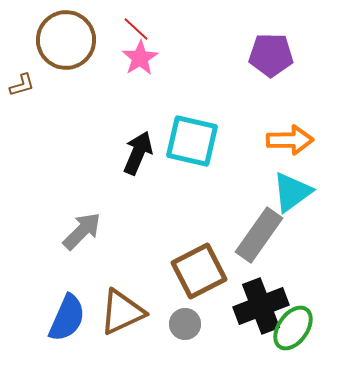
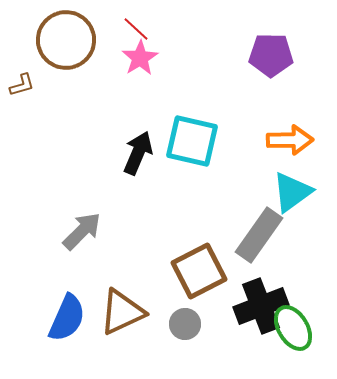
green ellipse: rotated 66 degrees counterclockwise
